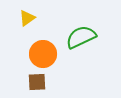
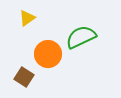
orange circle: moved 5 px right
brown square: moved 13 px left, 5 px up; rotated 36 degrees clockwise
